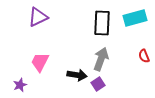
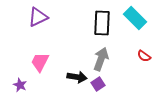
cyan rectangle: rotated 60 degrees clockwise
red semicircle: rotated 32 degrees counterclockwise
black arrow: moved 2 px down
purple star: rotated 24 degrees counterclockwise
